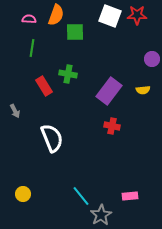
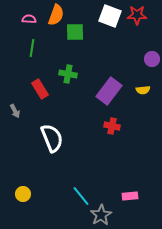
red rectangle: moved 4 px left, 3 px down
